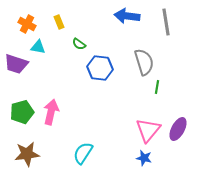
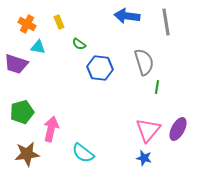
pink arrow: moved 17 px down
cyan semicircle: rotated 85 degrees counterclockwise
